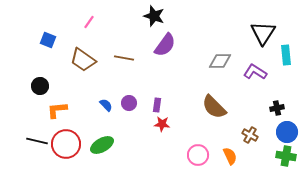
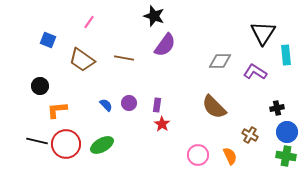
brown trapezoid: moved 1 px left
red star: rotated 28 degrees clockwise
